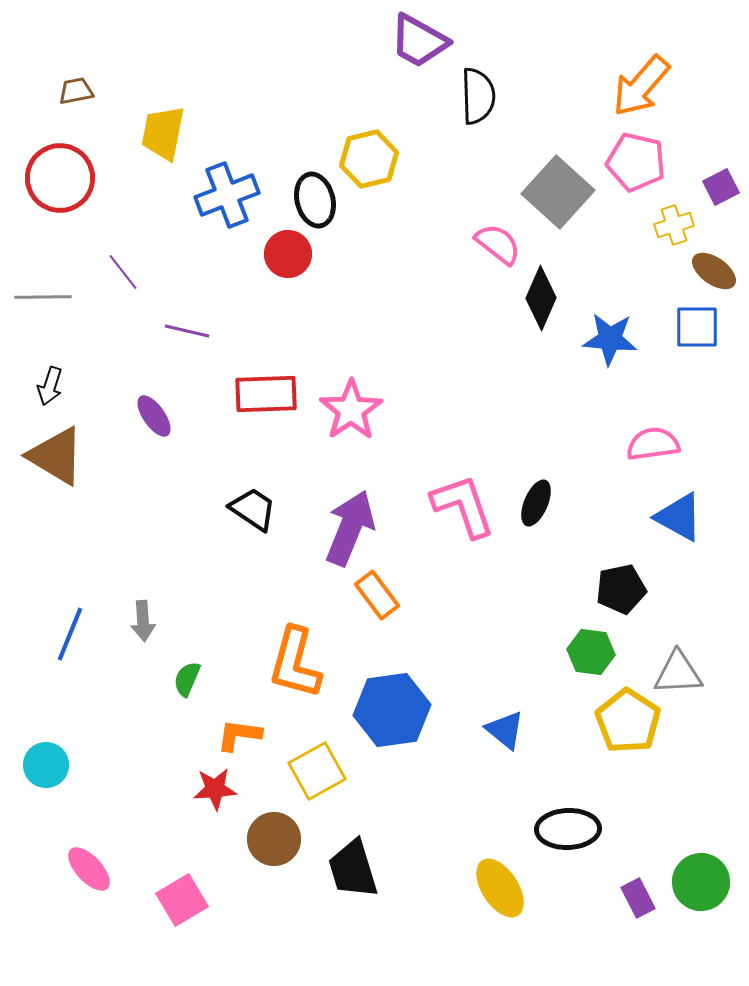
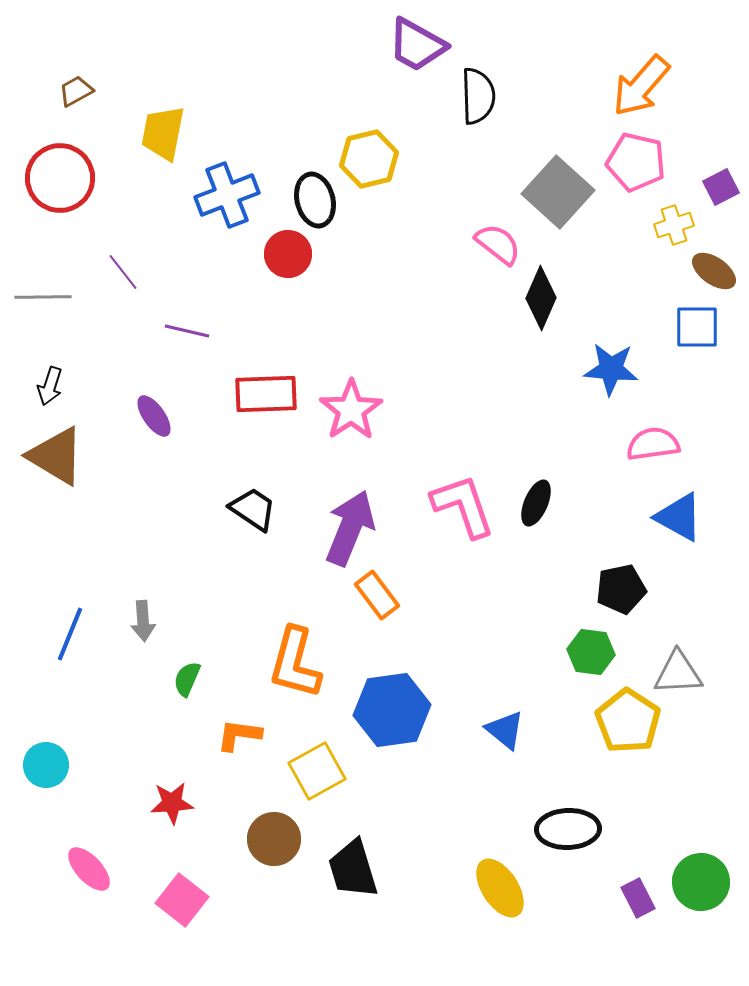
purple trapezoid at (419, 41): moved 2 px left, 4 px down
brown trapezoid at (76, 91): rotated 18 degrees counterclockwise
blue star at (610, 339): moved 1 px right, 30 px down
red star at (215, 789): moved 43 px left, 14 px down
pink square at (182, 900): rotated 21 degrees counterclockwise
